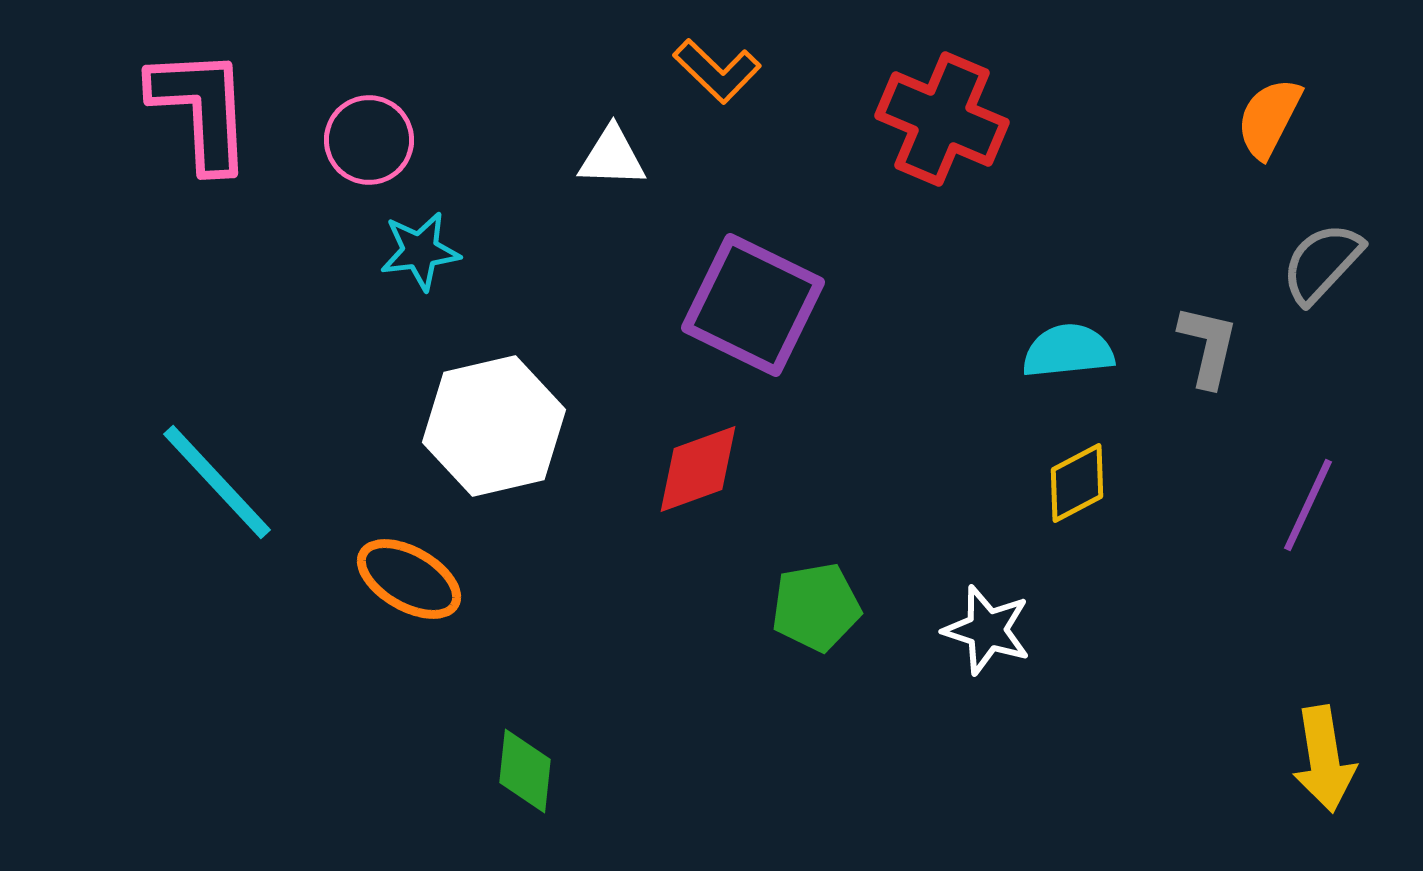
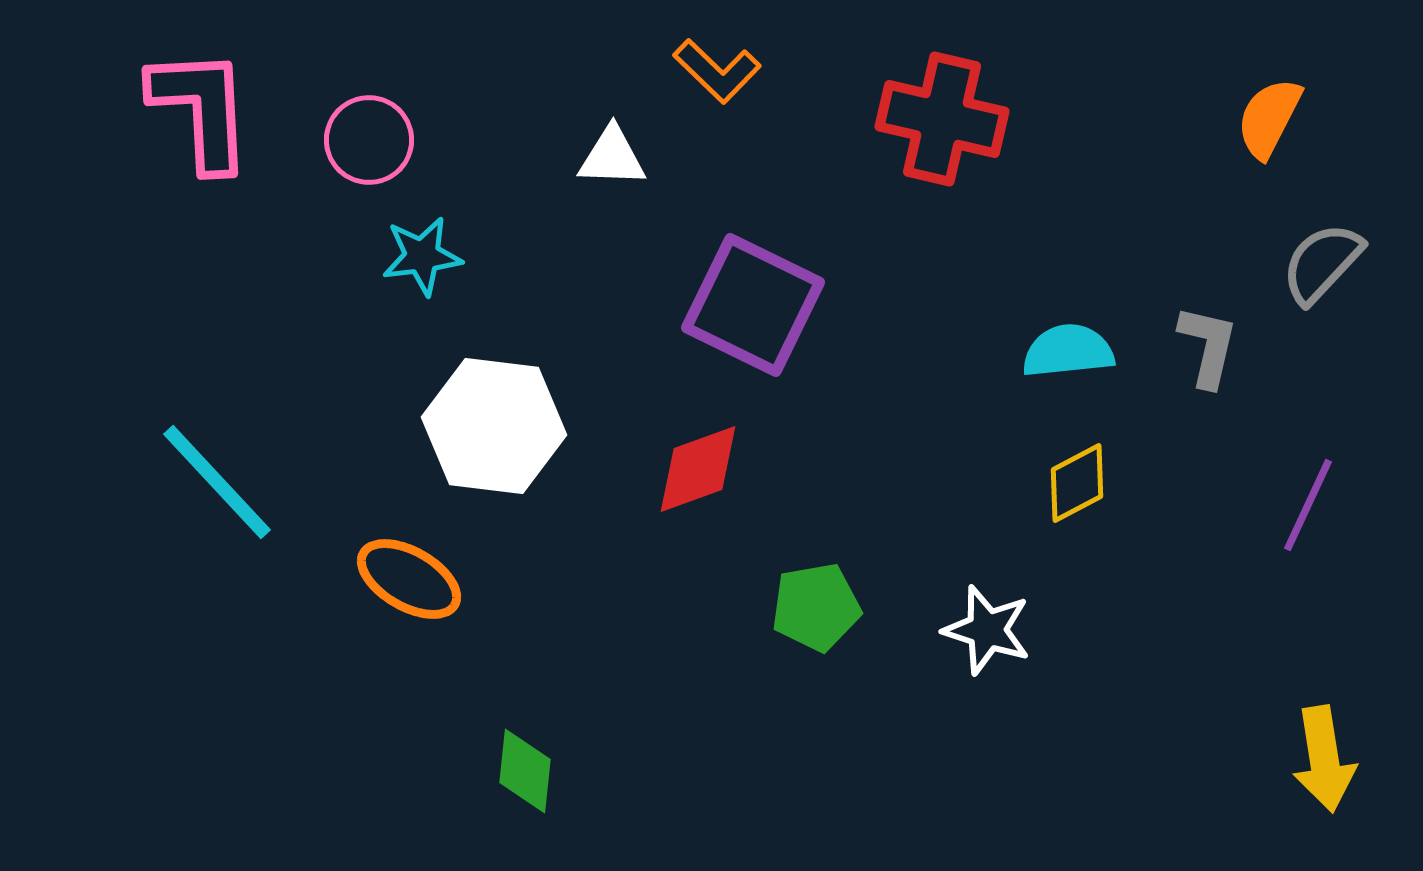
red cross: rotated 10 degrees counterclockwise
cyan star: moved 2 px right, 5 px down
white hexagon: rotated 20 degrees clockwise
